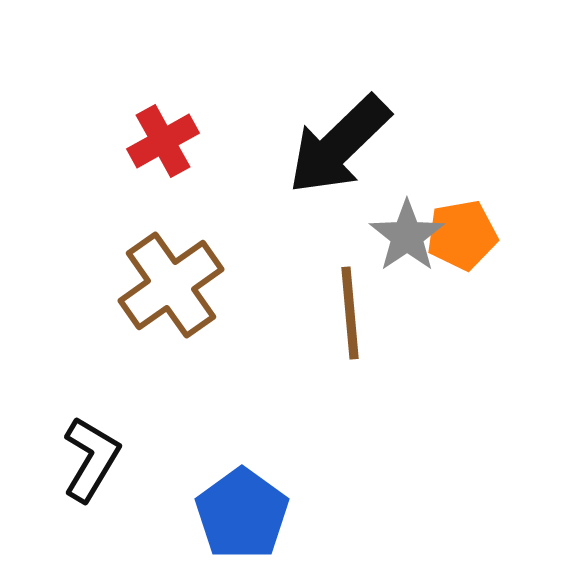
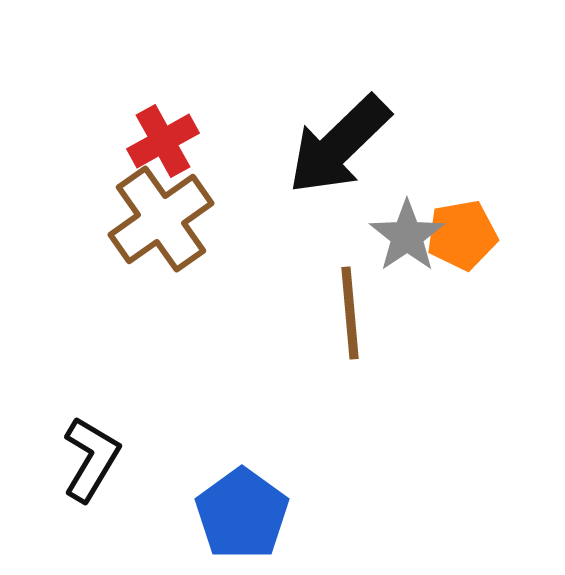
brown cross: moved 10 px left, 66 px up
